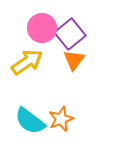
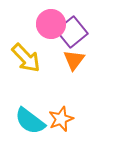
pink circle: moved 9 px right, 4 px up
purple square: moved 2 px right, 2 px up
yellow arrow: moved 1 px left, 4 px up; rotated 80 degrees clockwise
